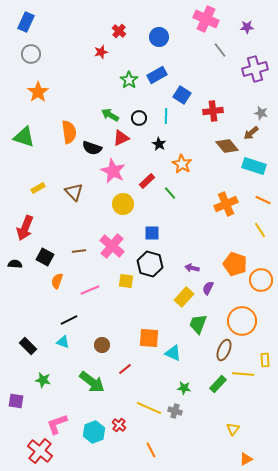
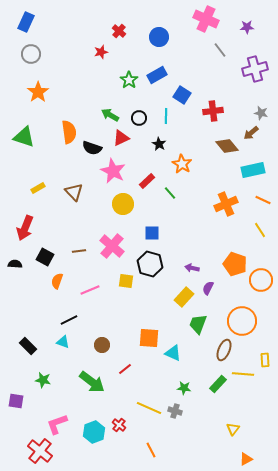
cyan rectangle at (254, 166): moved 1 px left, 4 px down; rotated 30 degrees counterclockwise
